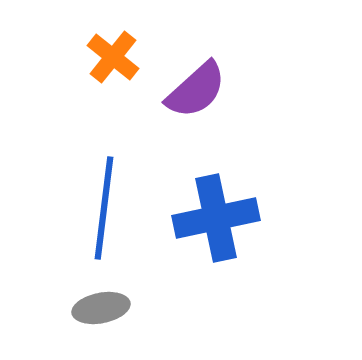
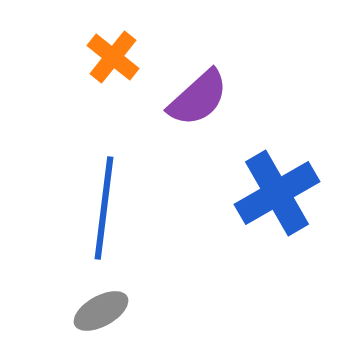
purple semicircle: moved 2 px right, 8 px down
blue cross: moved 61 px right, 25 px up; rotated 18 degrees counterclockwise
gray ellipse: moved 3 px down; rotated 18 degrees counterclockwise
